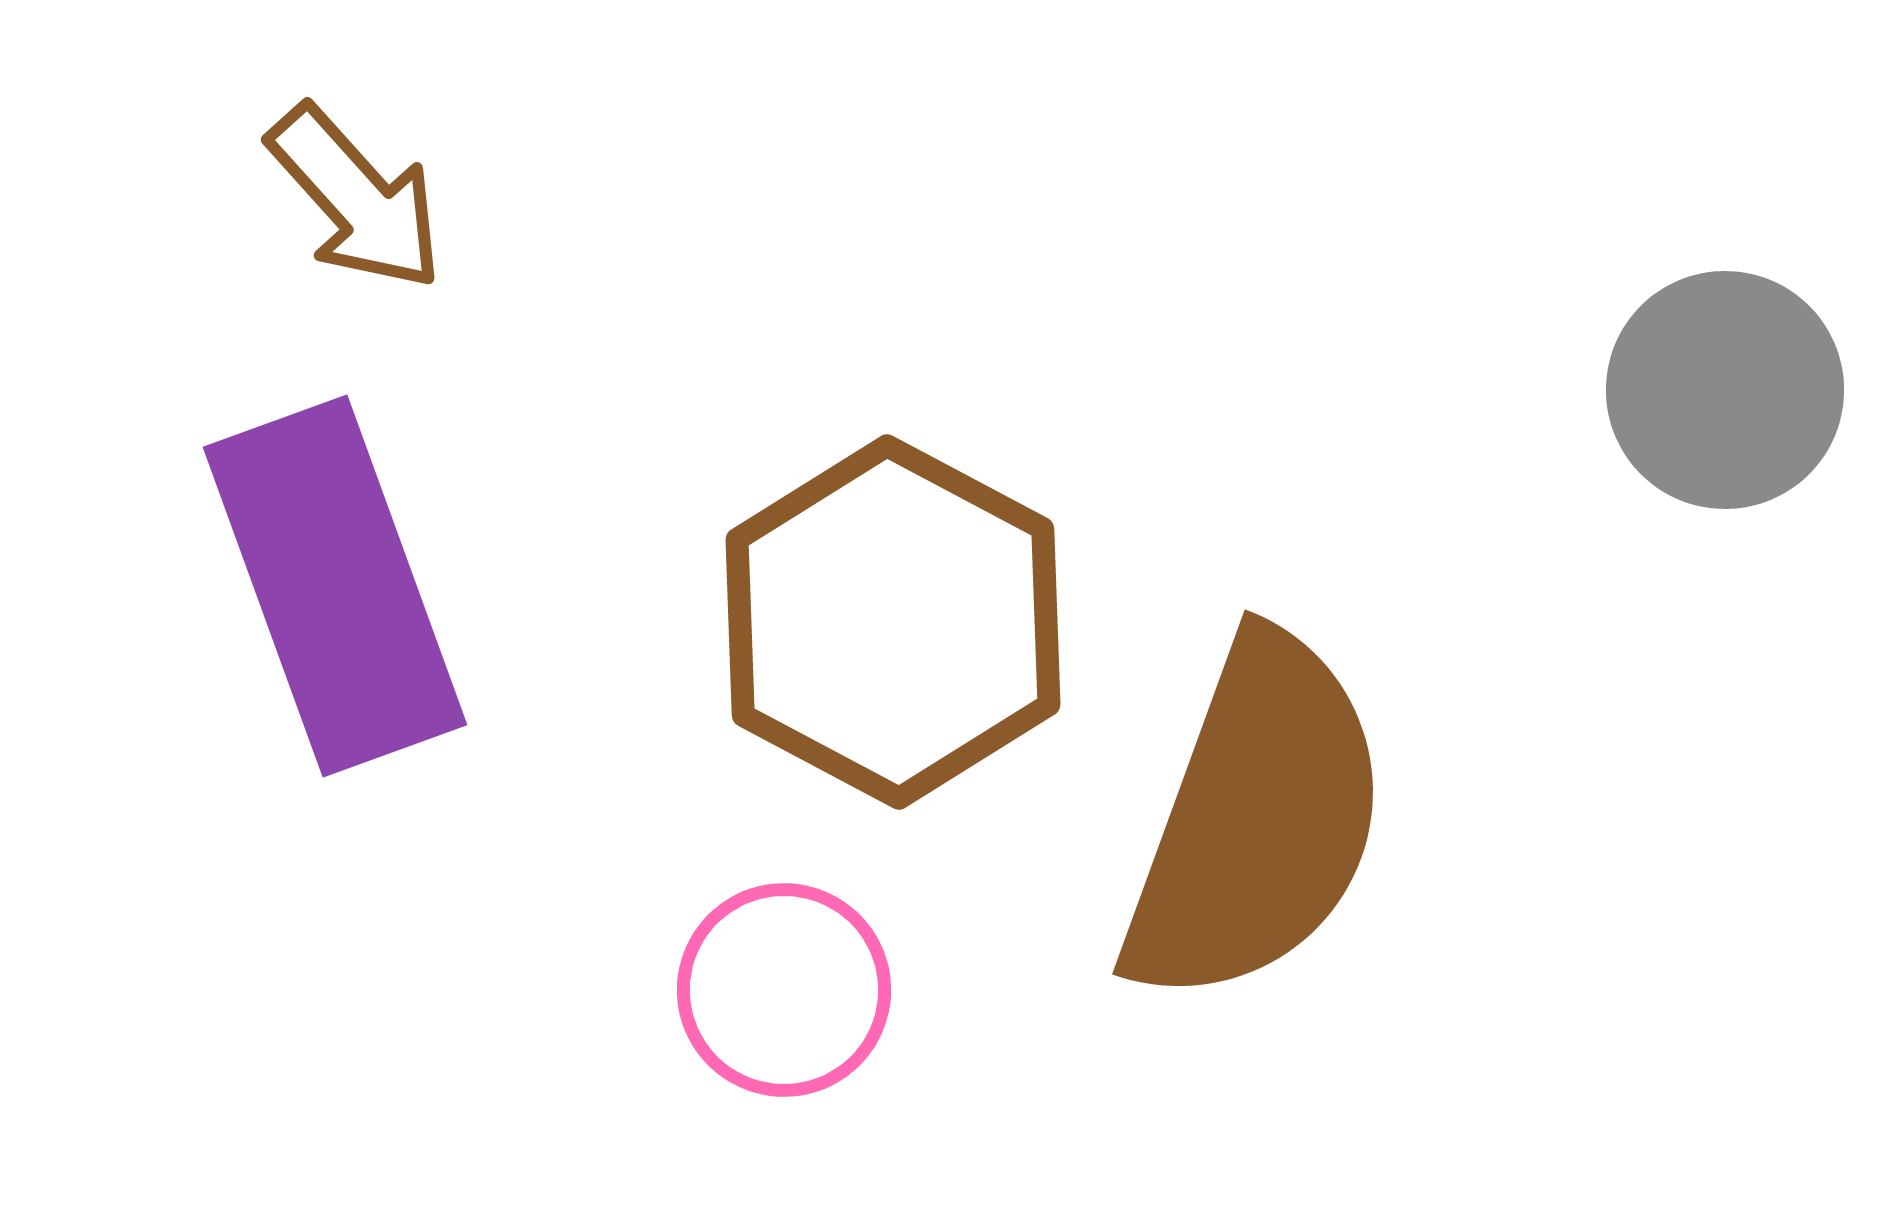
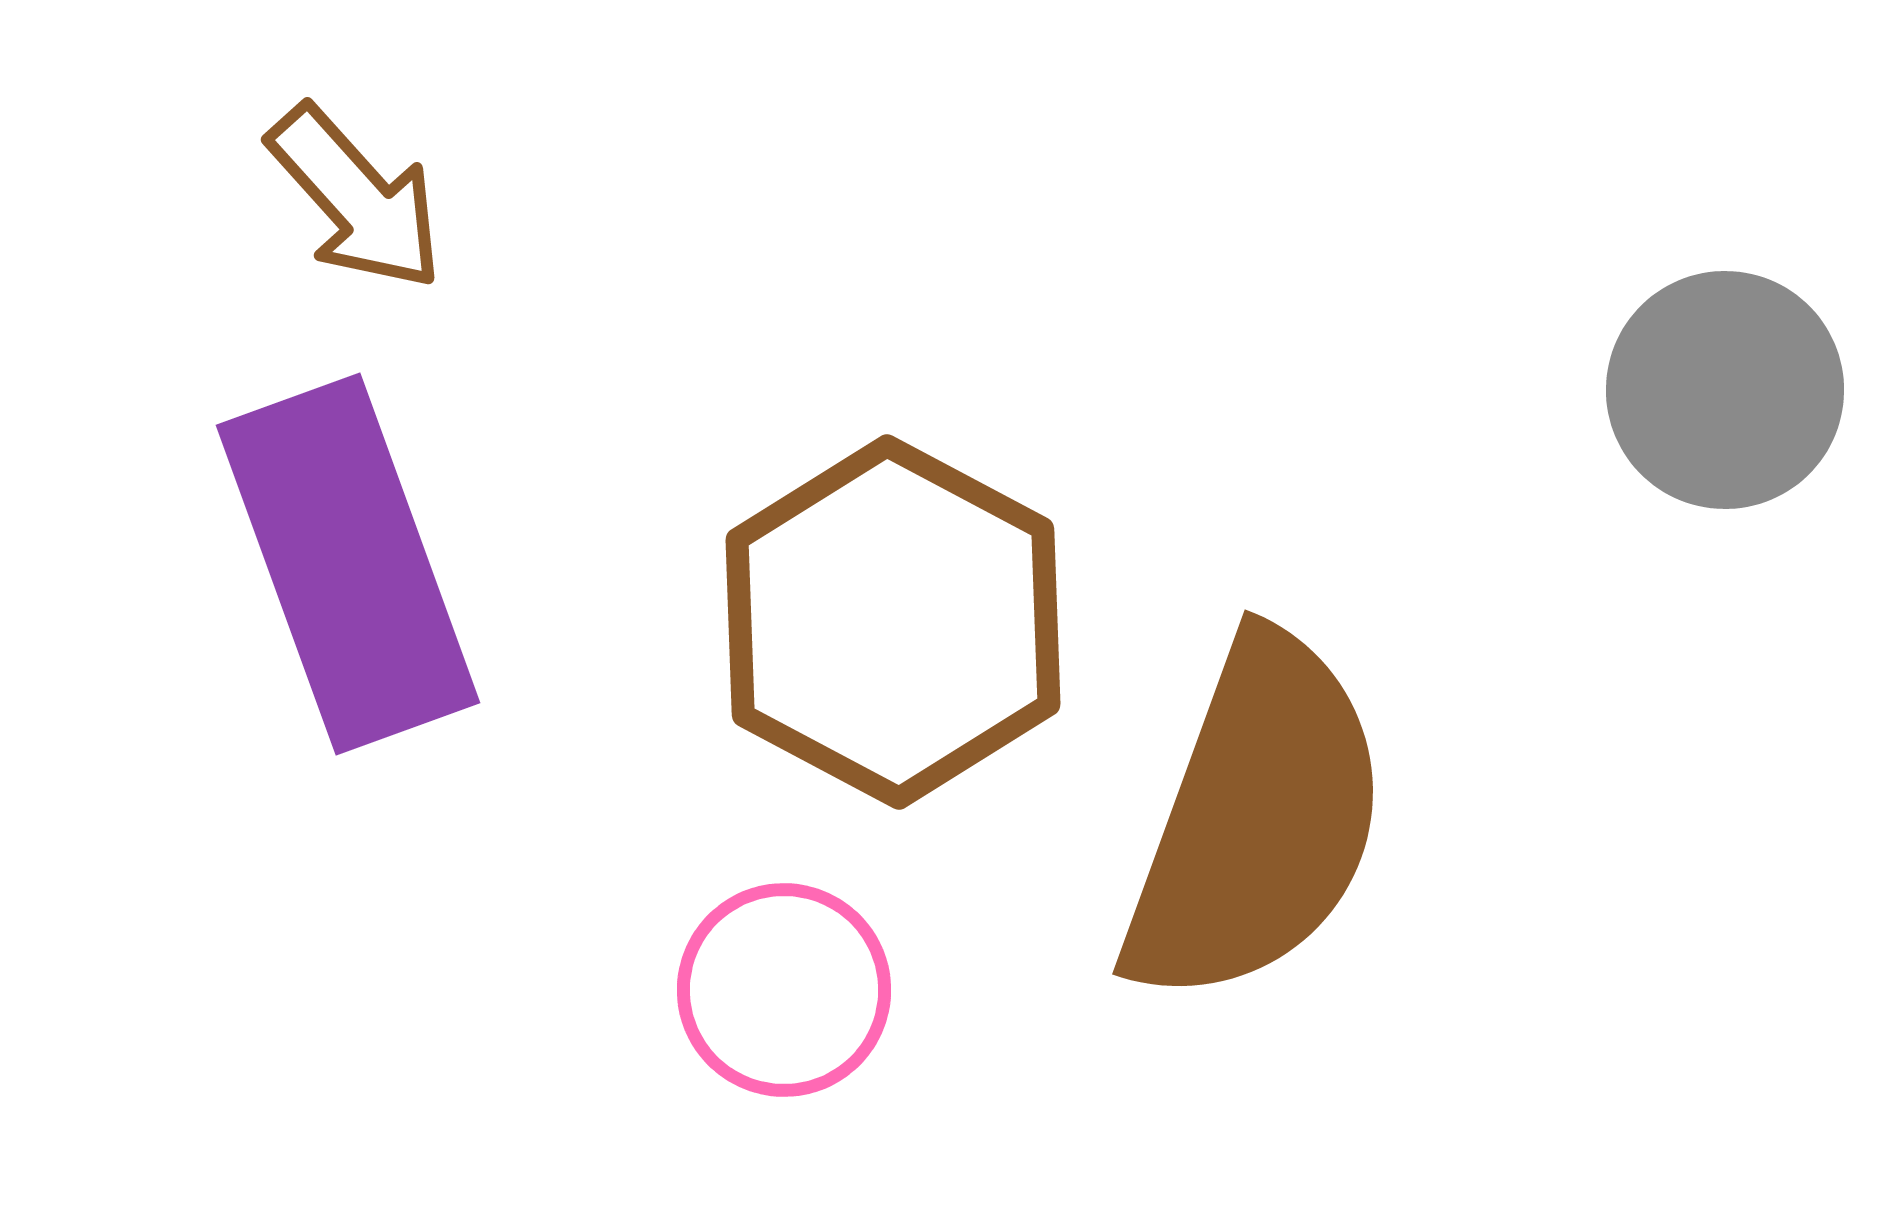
purple rectangle: moved 13 px right, 22 px up
